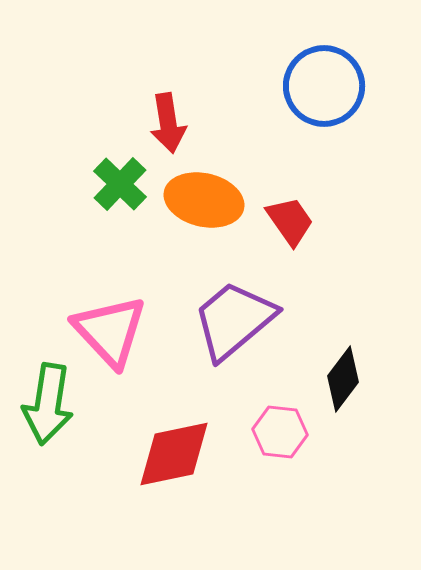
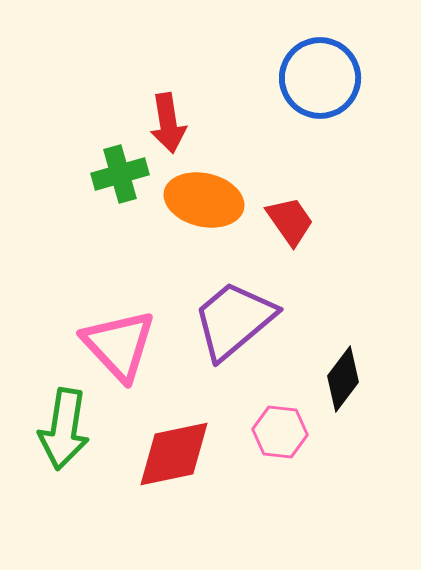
blue circle: moved 4 px left, 8 px up
green cross: moved 10 px up; rotated 30 degrees clockwise
pink triangle: moved 9 px right, 14 px down
green arrow: moved 16 px right, 25 px down
